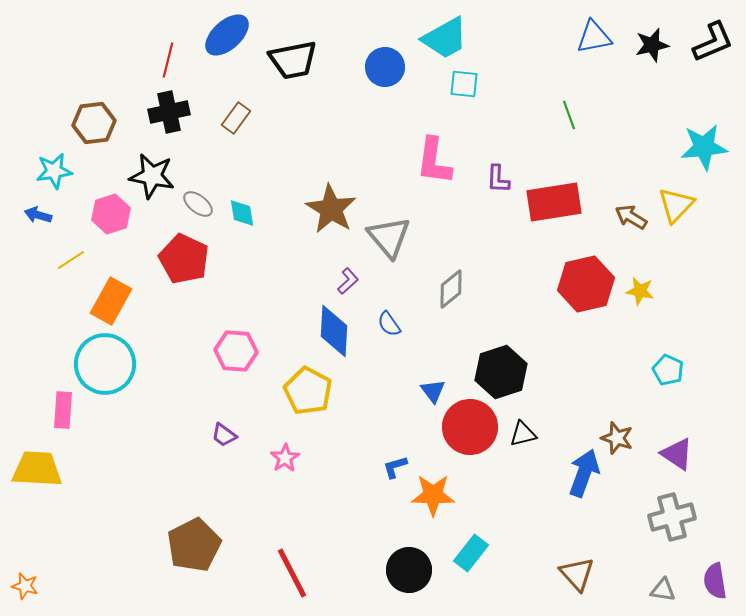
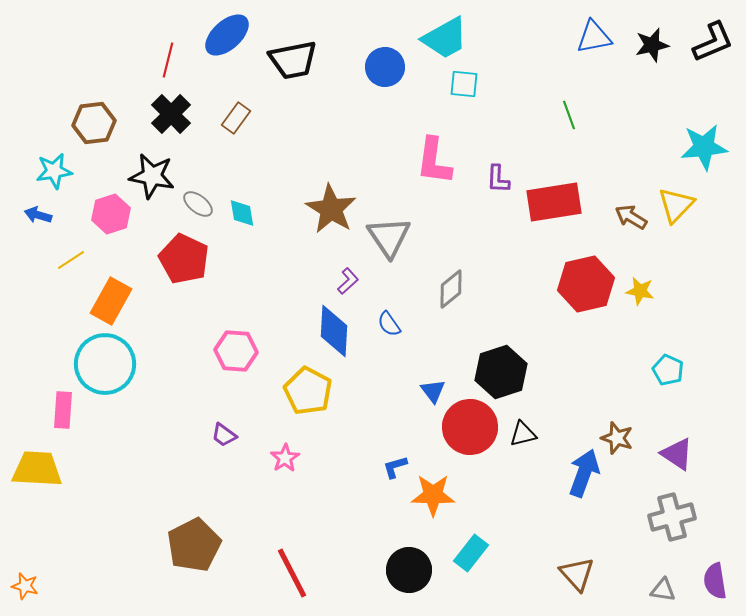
black cross at (169, 112): moved 2 px right, 2 px down; rotated 33 degrees counterclockwise
gray triangle at (389, 237): rotated 6 degrees clockwise
